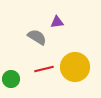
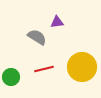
yellow circle: moved 7 px right
green circle: moved 2 px up
